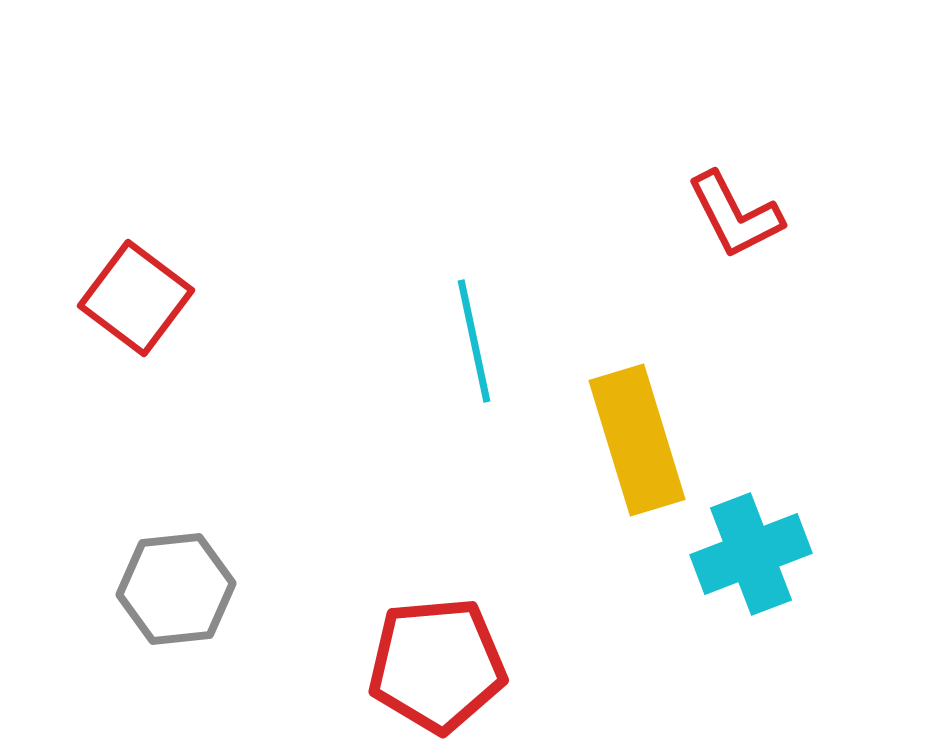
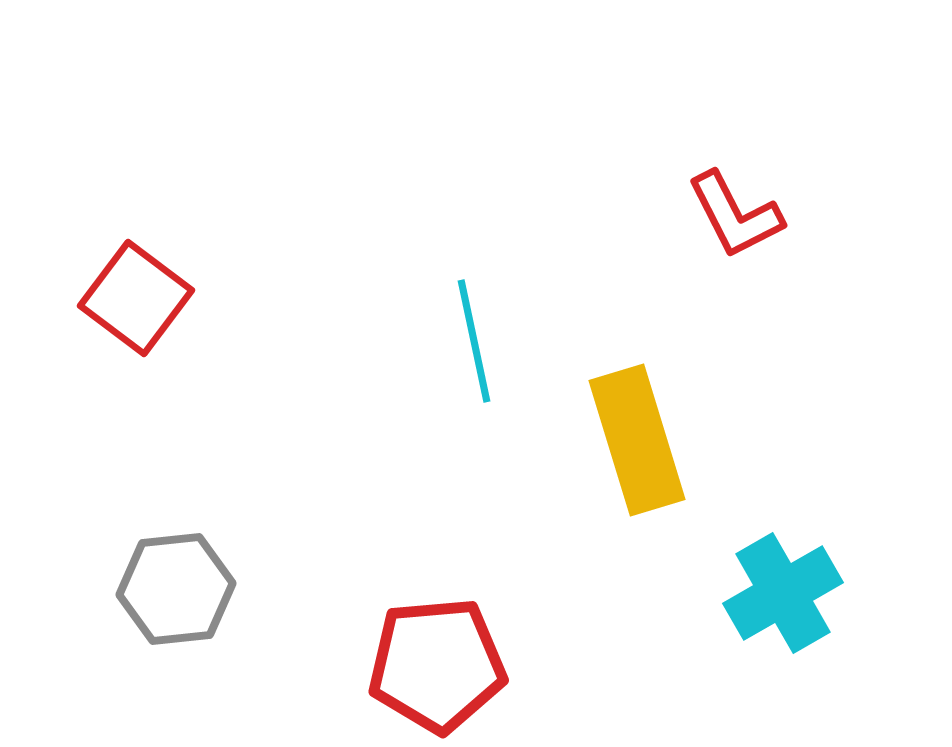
cyan cross: moved 32 px right, 39 px down; rotated 9 degrees counterclockwise
